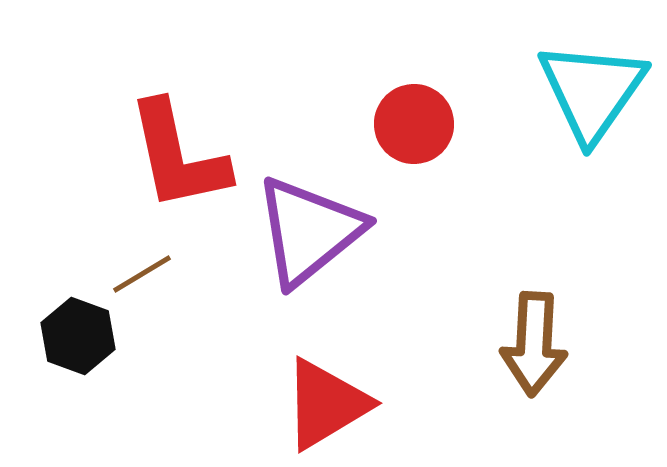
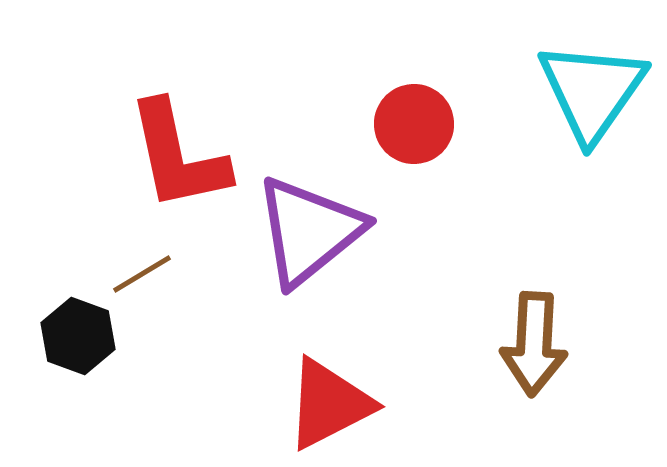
red triangle: moved 3 px right; rotated 4 degrees clockwise
